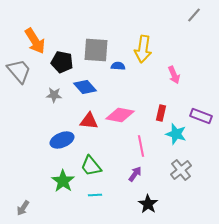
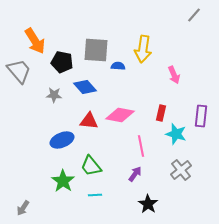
purple rectangle: rotated 75 degrees clockwise
